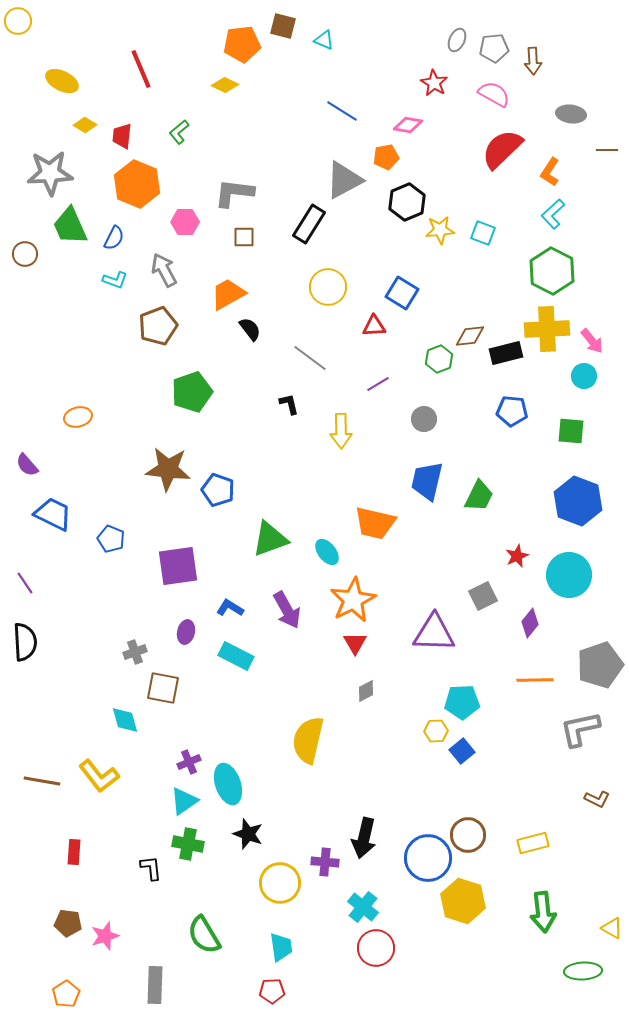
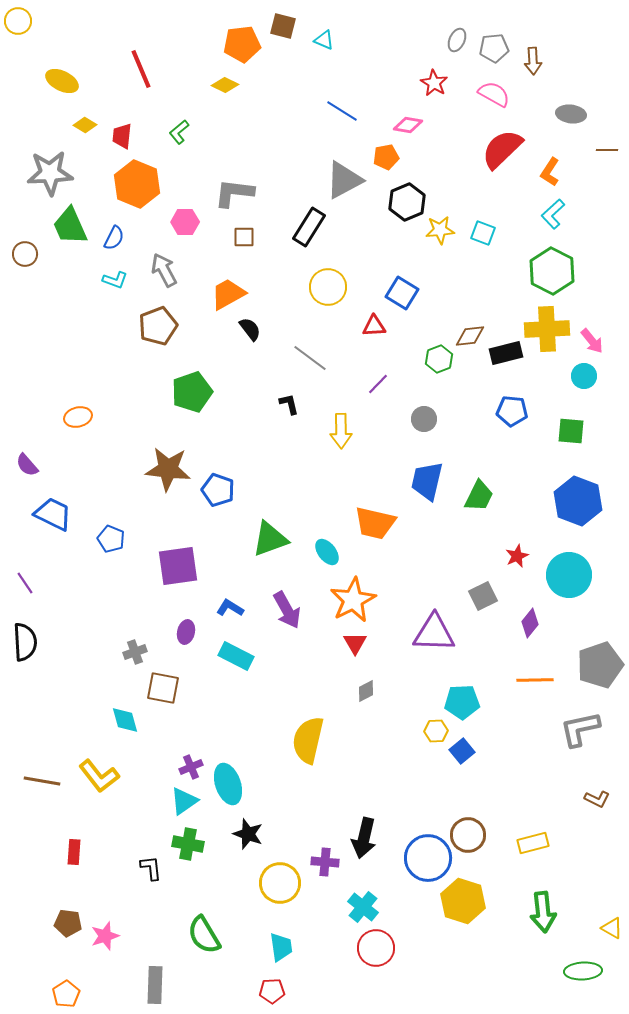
black rectangle at (309, 224): moved 3 px down
purple line at (378, 384): rotated 15 degrees counterclockwise
purple cross at (189, 762): moved 2 px right, 5 px down
